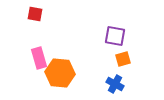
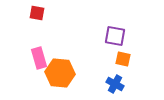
red square: moved 2 px right, 1 px up
orange square: rotated 28 degrees clockwise
